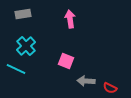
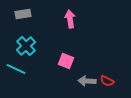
gray arrow: moved 1 px right
red semicircle: moved 3 px left, 7 px up
